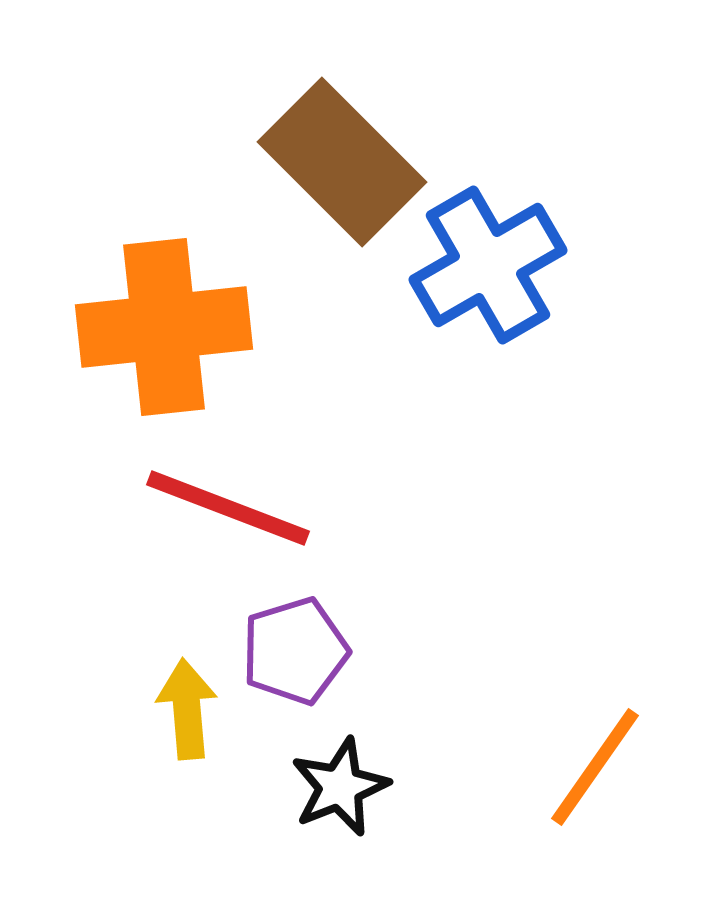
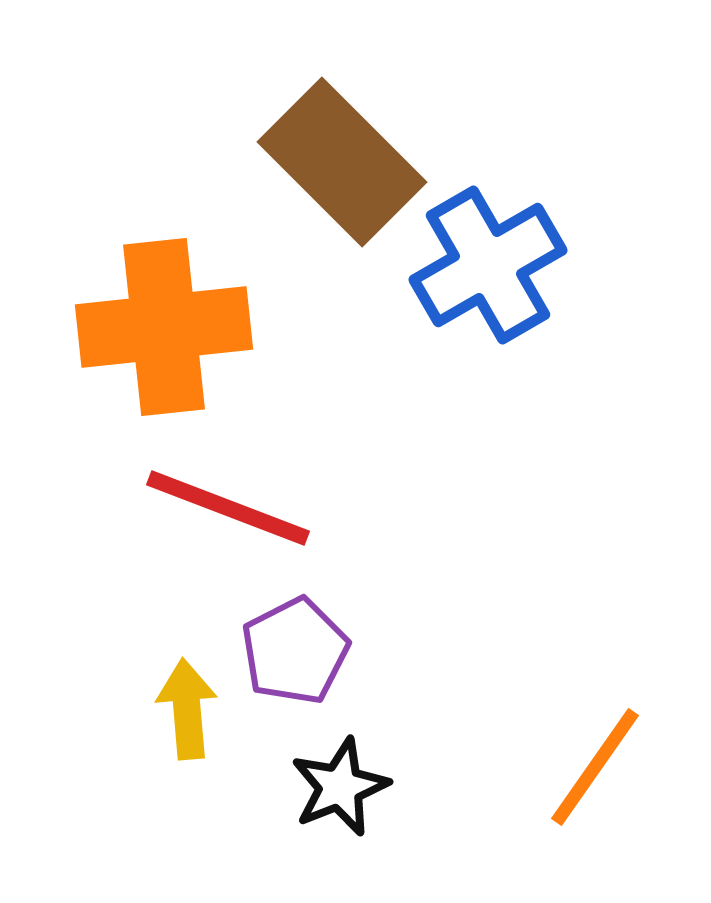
purple pentagon: rotated 10 degrees counterclockwise
